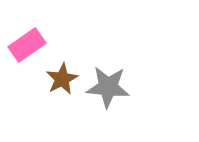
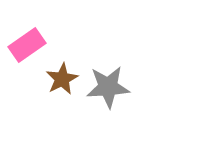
gray star: rotated 9 degrees counterclockwise
